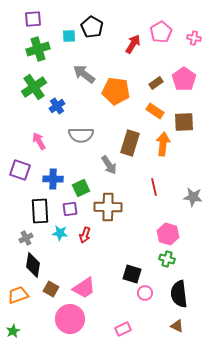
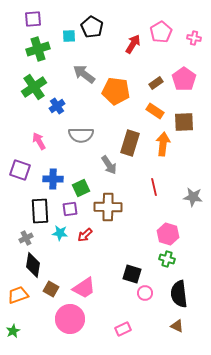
red arrow at (85, 235): rotated 28 degrees clockwise
